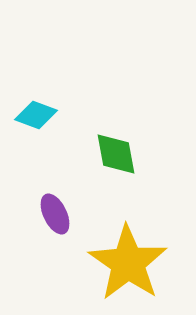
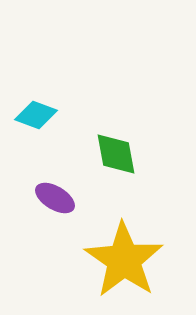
purple ellipse: moved 16 px up; rotated 33 degrees counterclockwise
yellow star: moved 4 px left, 3 px up
